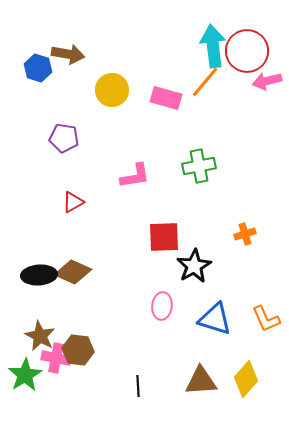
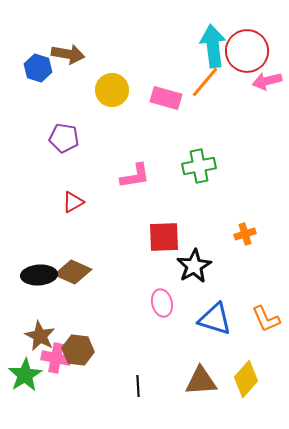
pink ellipse: moved 3 px up; rotated 20 degrees counterclockwise
